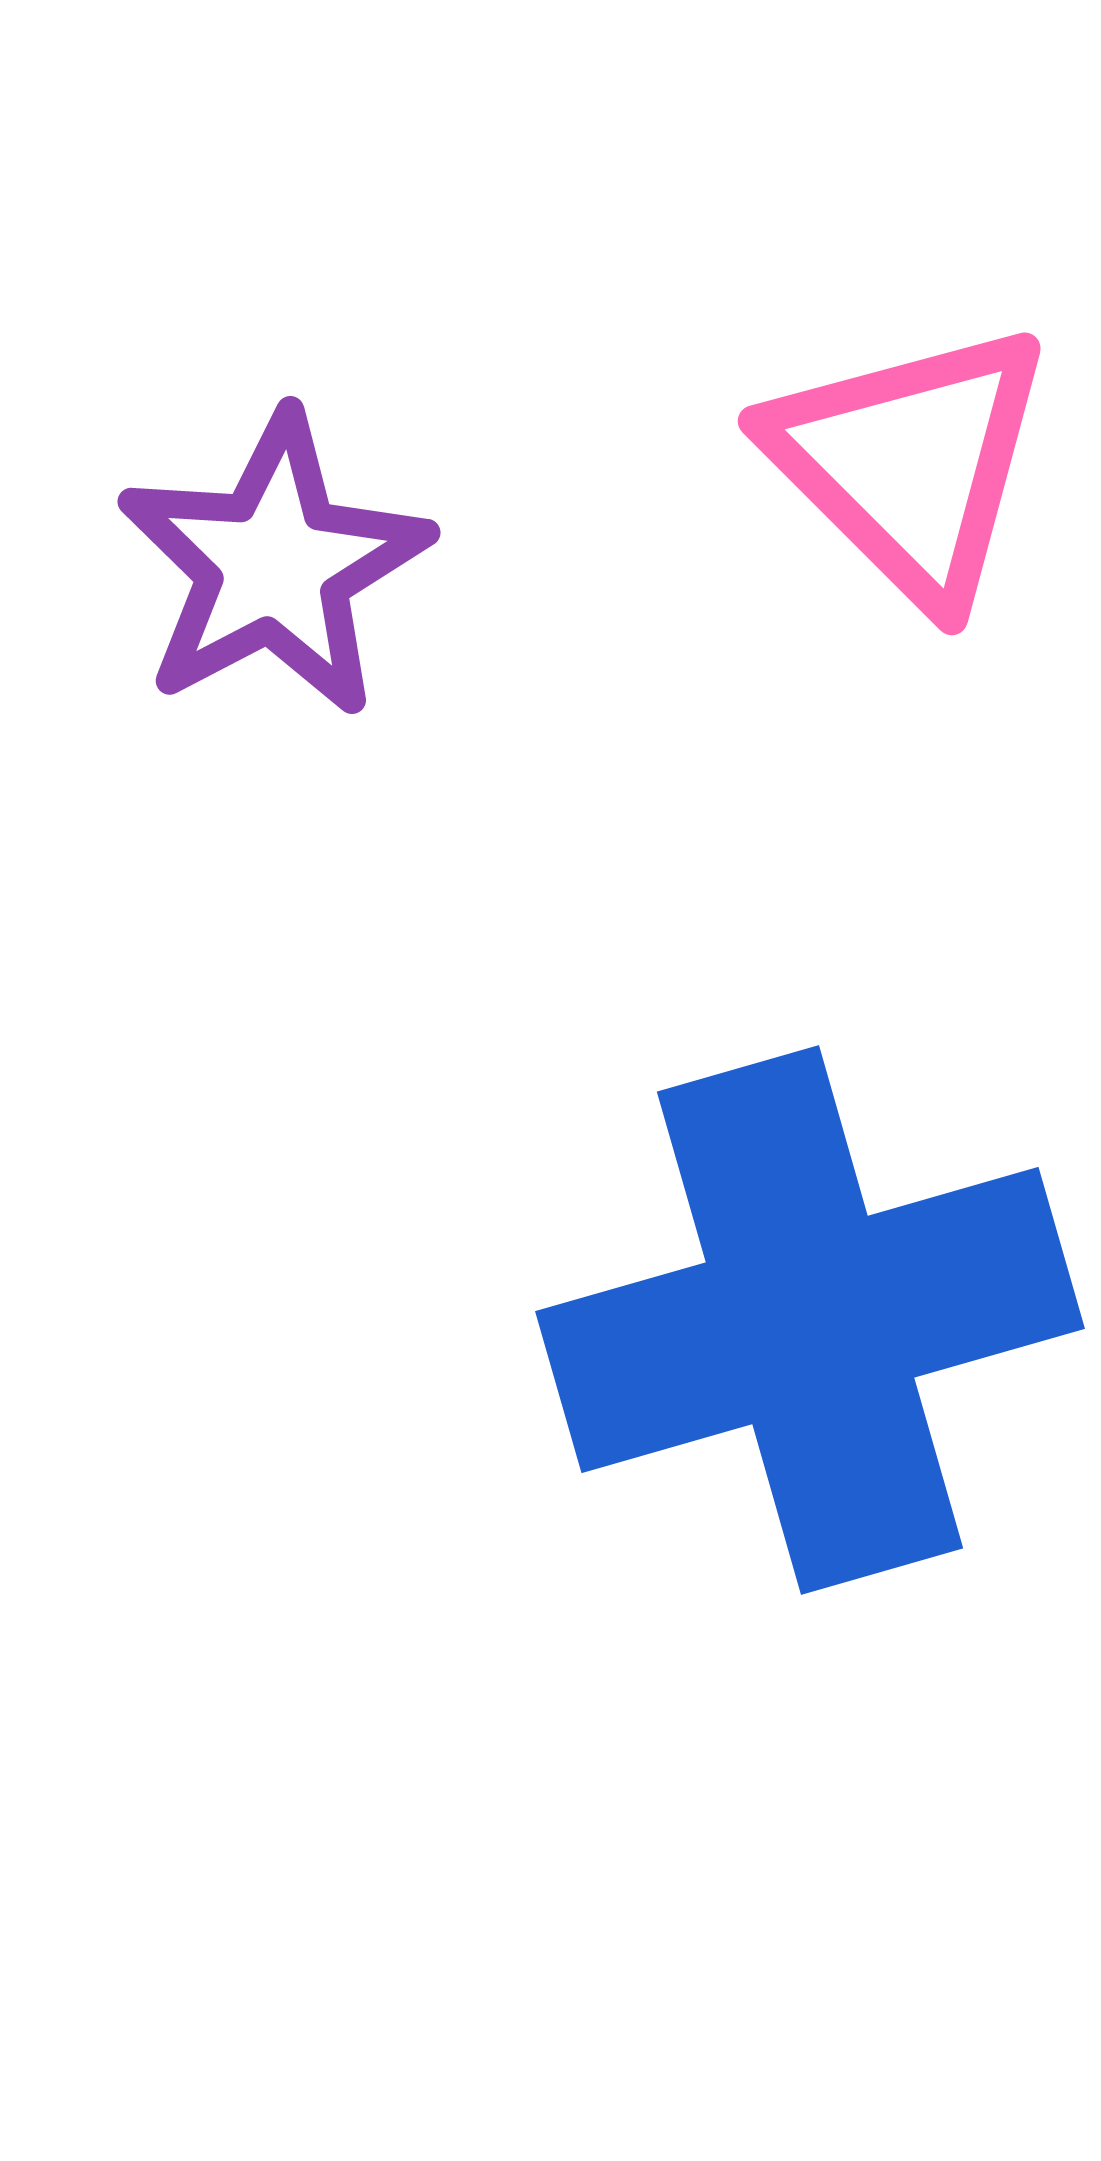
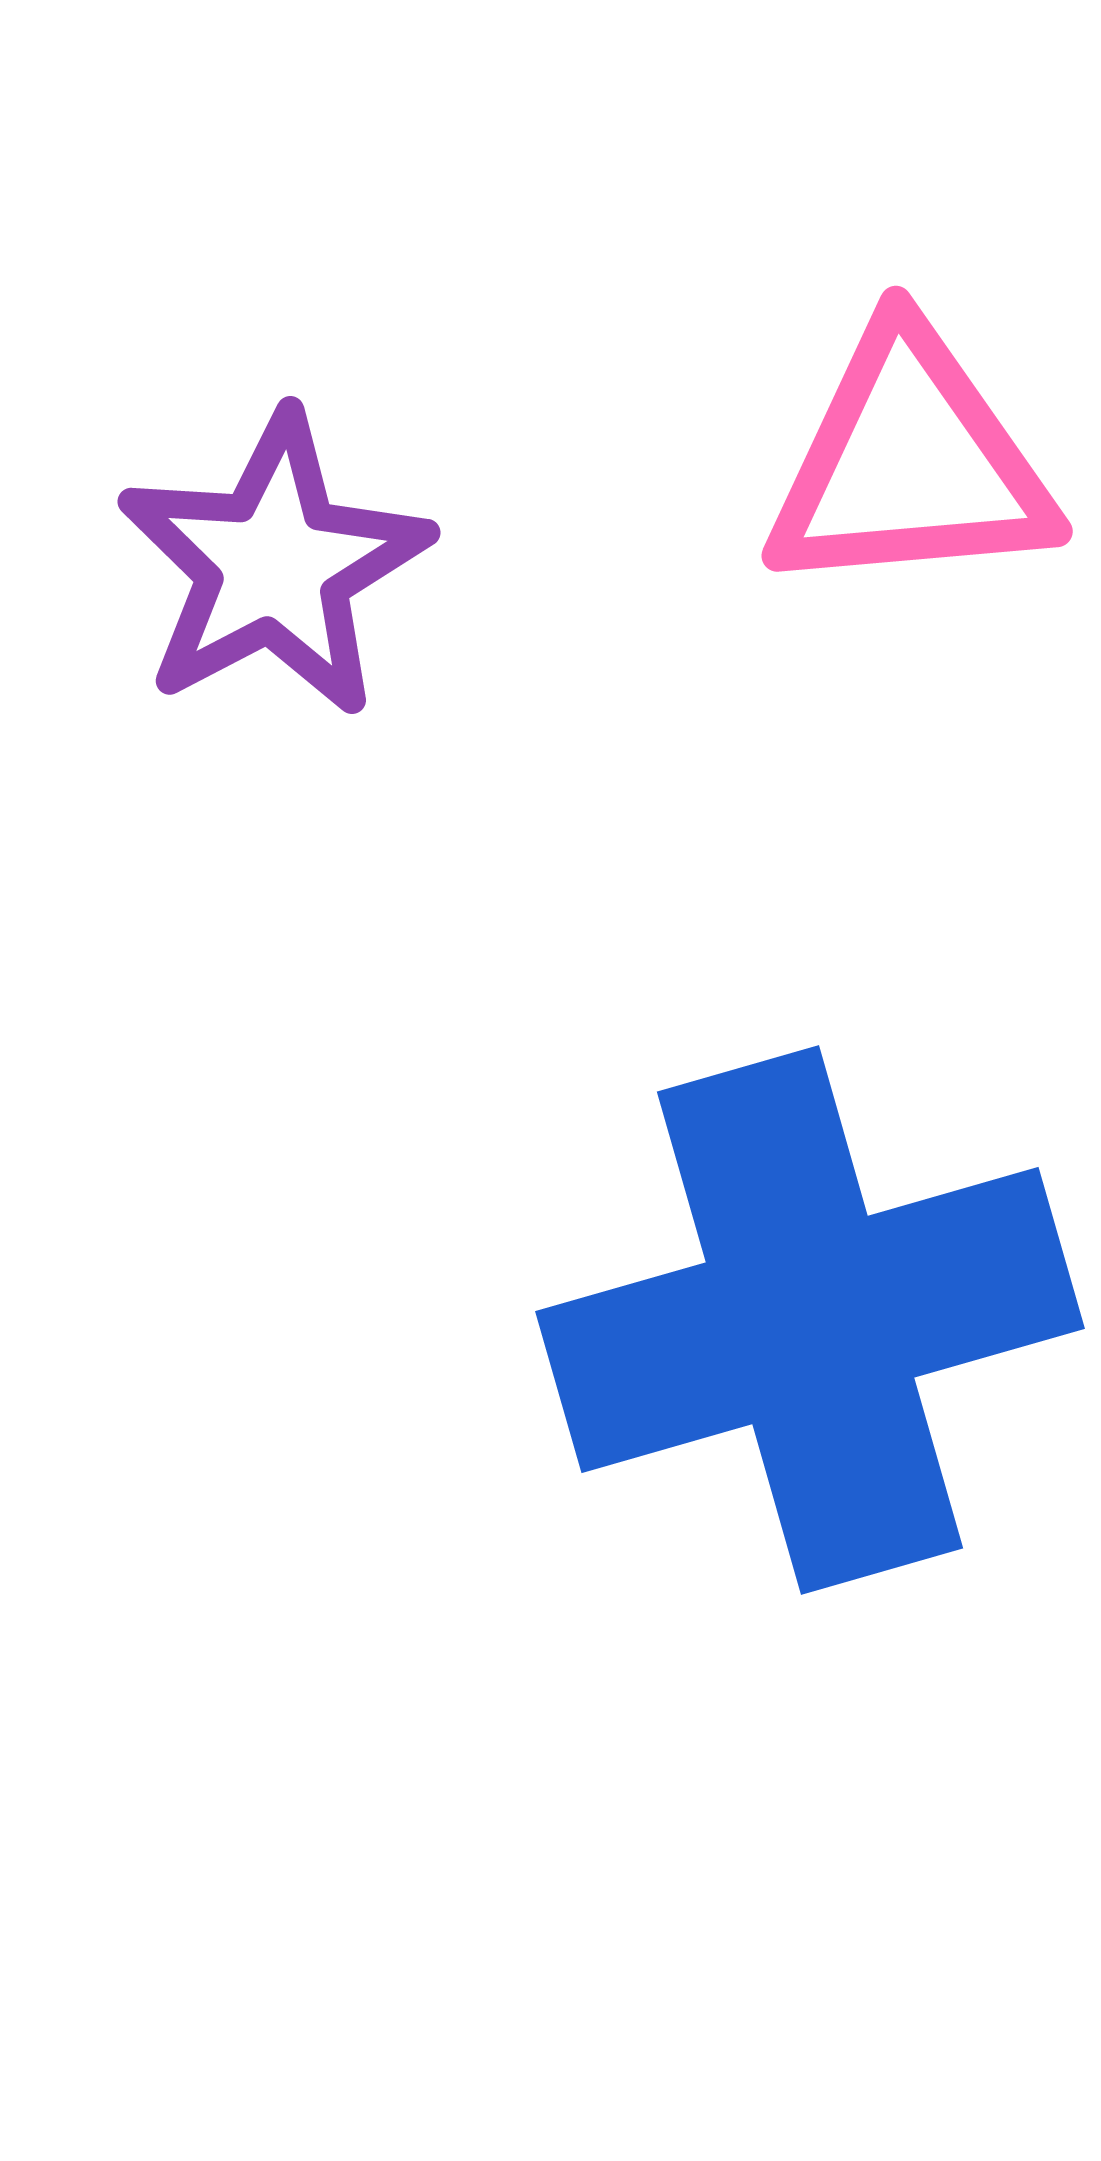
pink triangle: rotated 50 degrees counterclockwise
